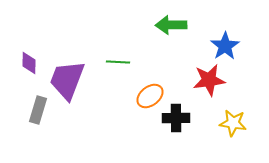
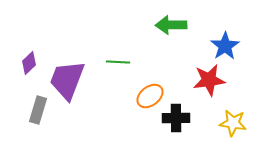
purple diamond: rotated 45 degrees clockwise
